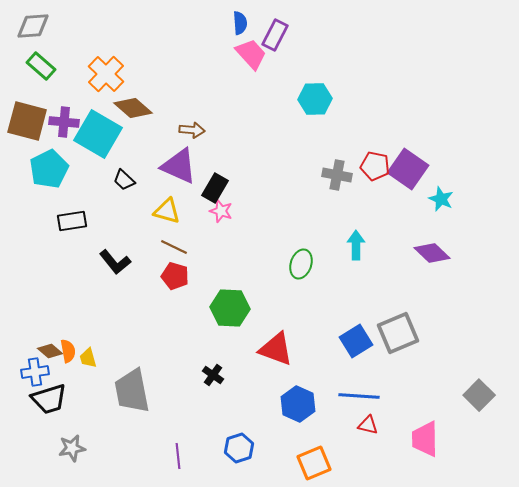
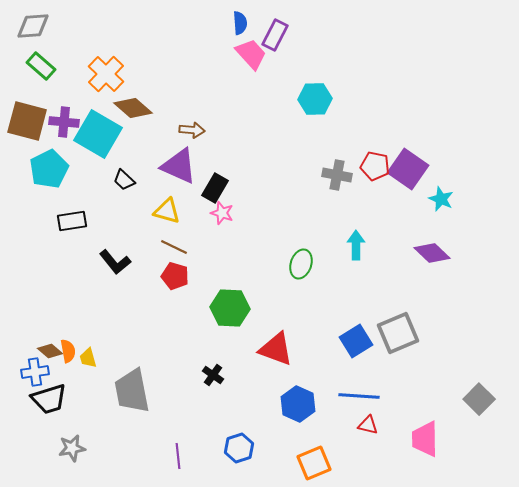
pink star at (221, 211): moved 1 px right, 2 px down
gray square at (479, 395): moved 4 px down
